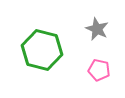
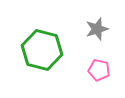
gray star: rotated 30 degrees clockwise
